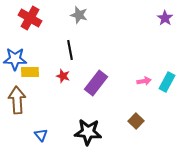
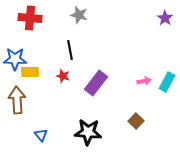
red cross: rotated 25 degrees counterclockwise
